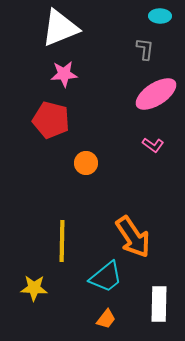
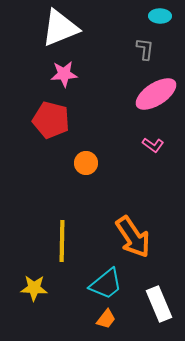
cyan trapezoid: moved 7 px down
white rectangle: rotated 24 degrees counterclockwise
